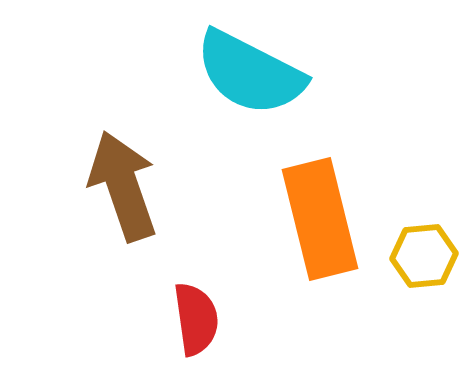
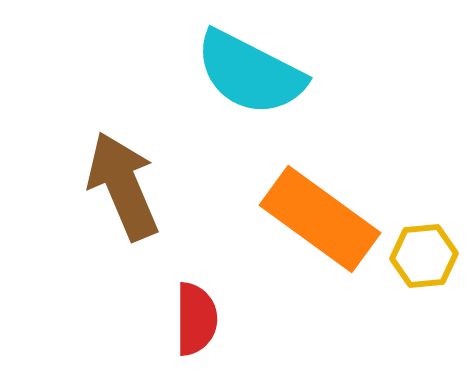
brown arrow: rotated 4 degrees counterclockwise
orange rectangle: rotated 40 degrees counterclockwise
red semicircle: rotated 8 degrees clockwise
